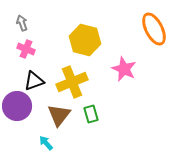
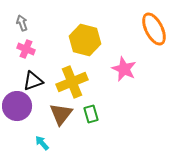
black triangle: moved 1 px left
brown triangle: moved 2 px right, 1 px up
cyan arrow: moved 4 px left
